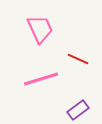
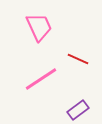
pink trapezoid: moved 1 px left, 2 px up
pink line: rotated 16 degrees counterclockwise
